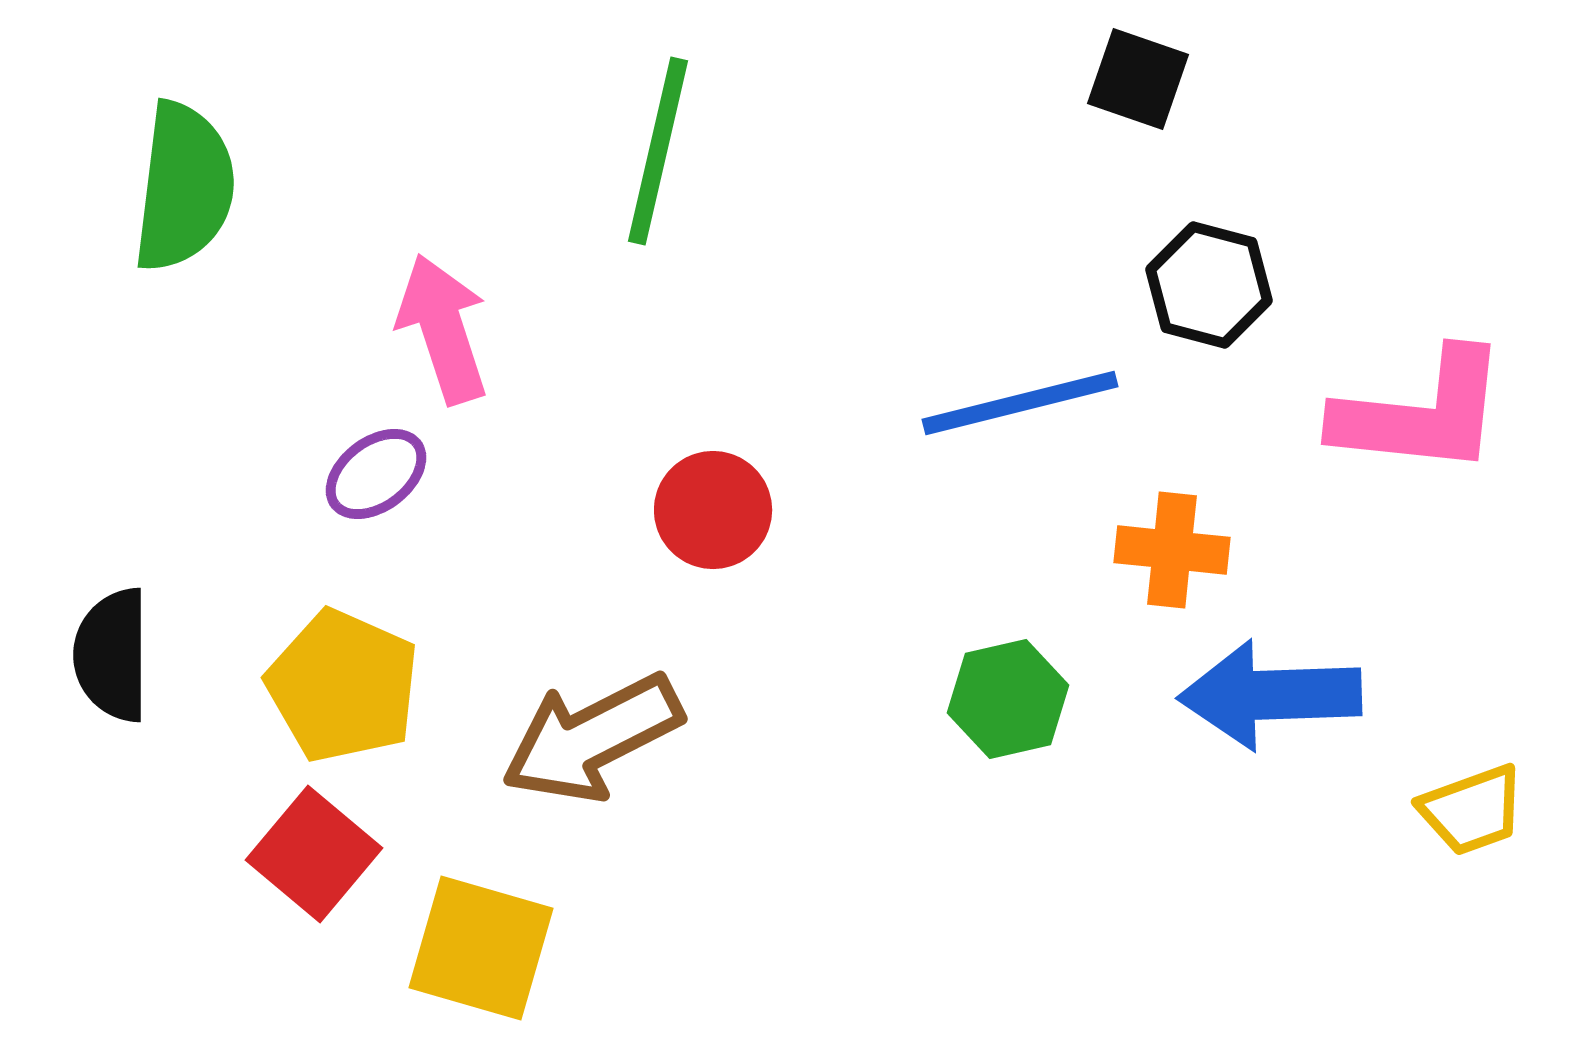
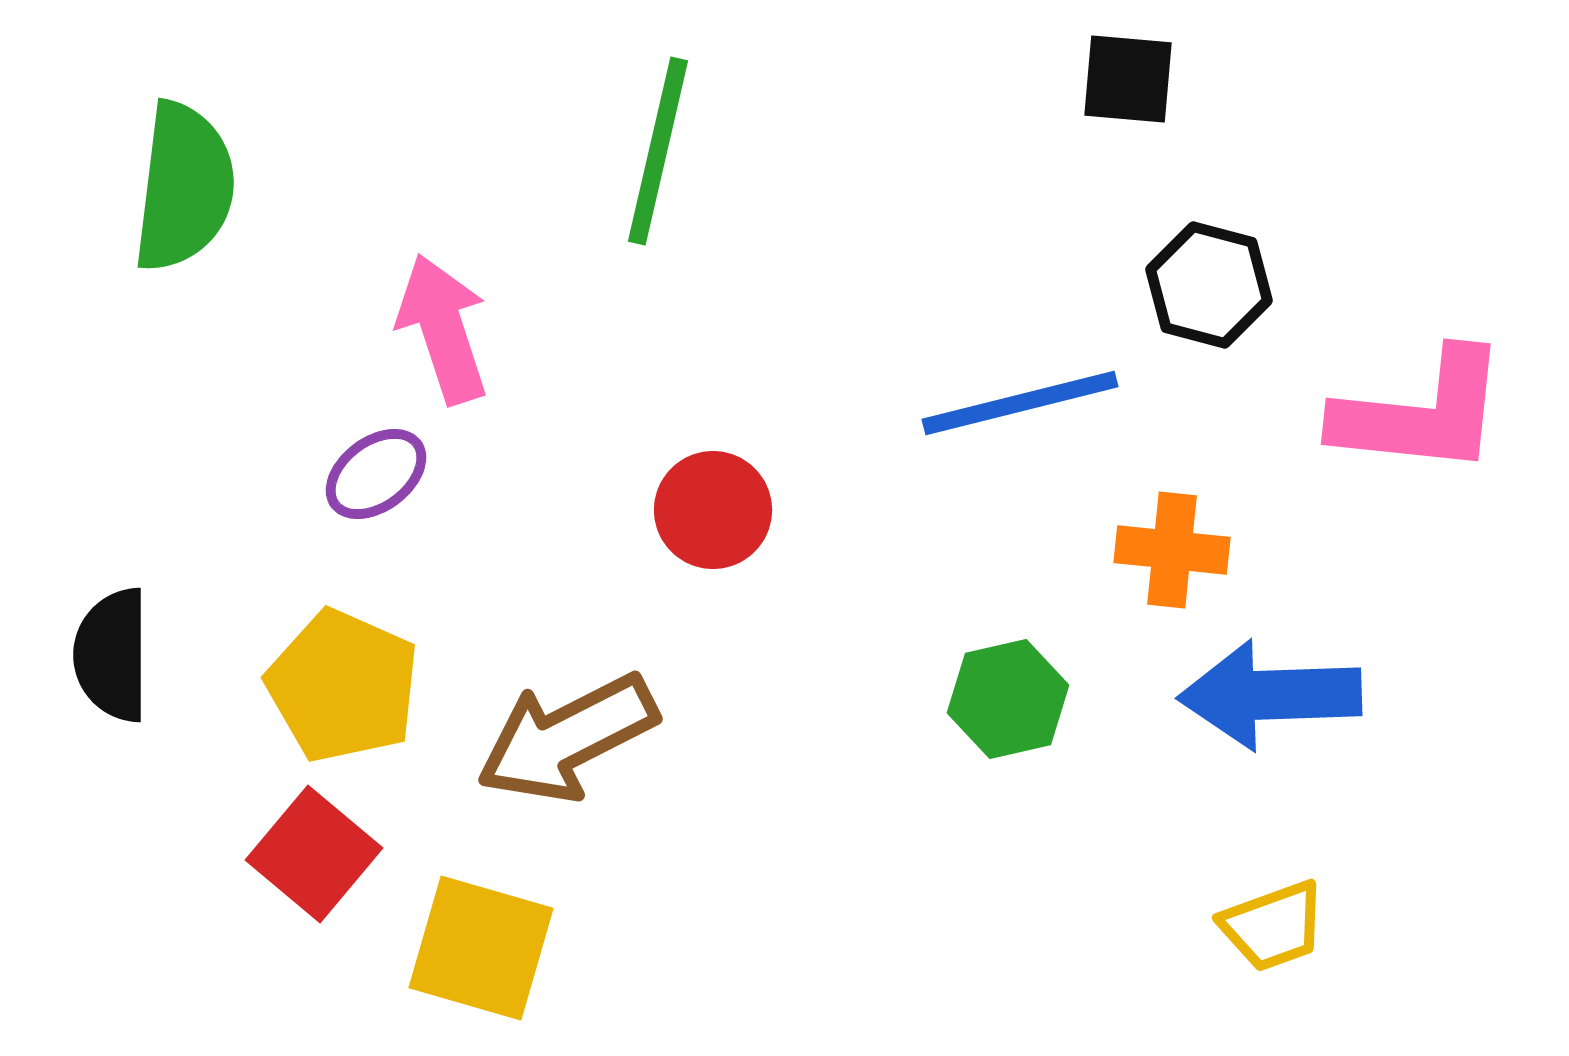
black square: moved 10 px left; rotated 14 degrees counterclockwise
brown arrow: moved 25 px left
yellow trapezoid: moved 199 px left, 116 px down
